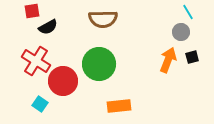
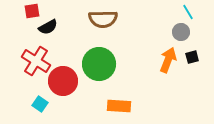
orange rectangle: rotated 10 degrees clockwise
